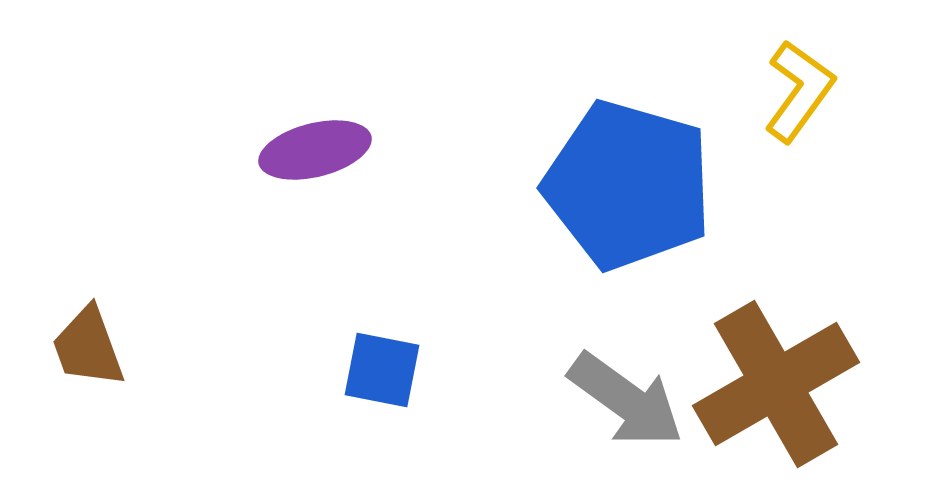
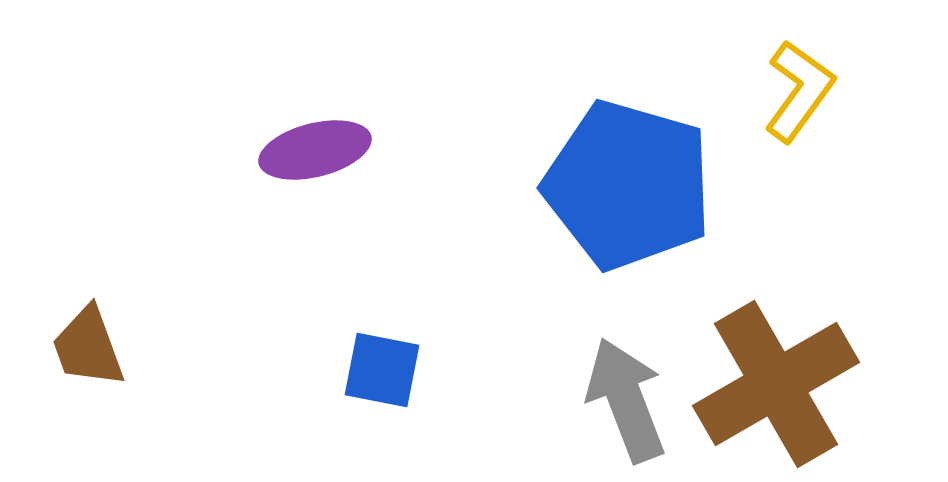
gray arrow: rotated 147 degrees counterclockwise
